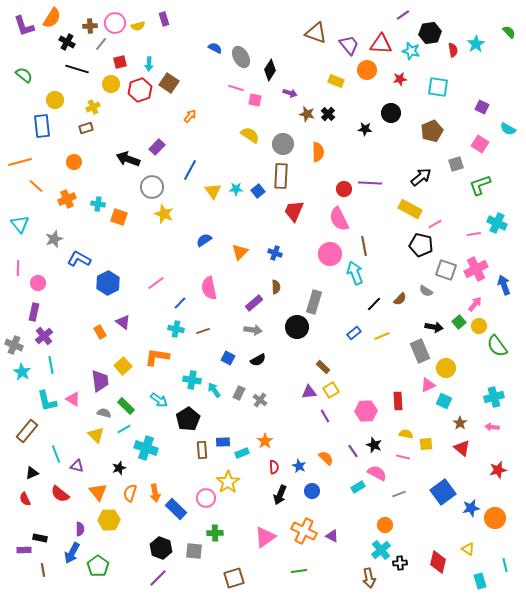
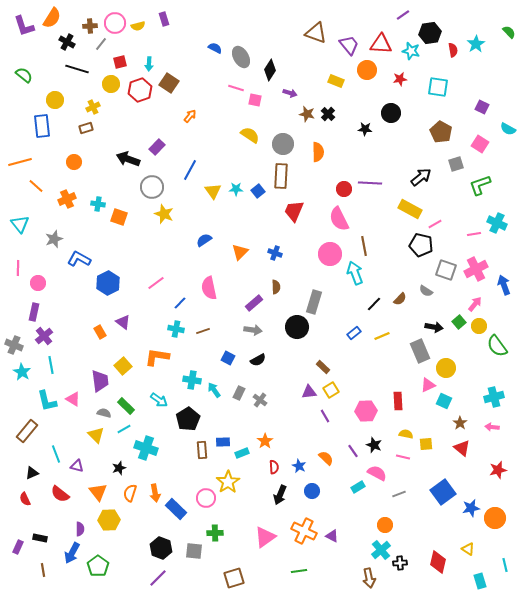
brown pentagon at (432, 131): moved 9 px right, 1 px down; rotated 20 degrees counterclockwise
purple rectangle at (24, 550): moved 6 px left, 3 px up; rotated 64 degrees counterclockwise
